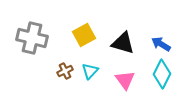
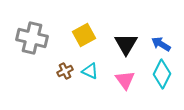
black triangle: moved 3 px right, 1 px down; rotated 45 degrees clockwise
cyan triangle: rotated 48 degrees counterclockwise
